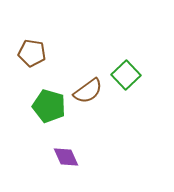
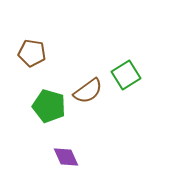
green square: rotated 12 degrees clockwise
